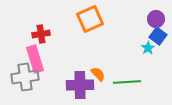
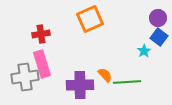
purple circle: moved 2 px right, 1 px up
blue square: moved 1 px right, 1 px down
cyan star: moved 4 px left, 3 px down
pink rectangle: moved 7 px right, 5 px down
orange semicircle: moved 7 px right, 1 px down
